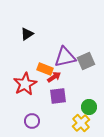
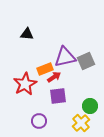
black triangle: rotated 40 degrees clockwise
orange rectangle: rotated 42 degrees counterclockwise
green circle: moved 1 px right, 1 px up
purple circle: moved 7 px right
